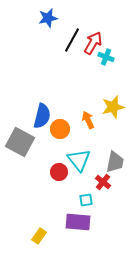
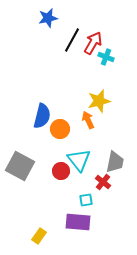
yellow star: moved 14 px left, 6 px up
gray square: moved 24 px down
red circle: moved 2 px right, 1 px up
